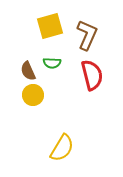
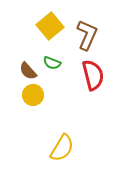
yellow square: rotated 24 degrees counterclockwise
green semicircle: rotated 18 degrees clockwise
brown semicircle: rotated 18 degrees counterclockwise
red semicircle: moved 1 px right
